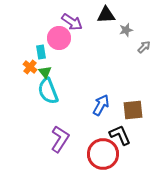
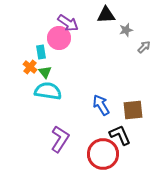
purple arrow: moved 4 px left, 1 px down
cyan semicircle: rotated 120 degrees clockwise
blue arrow: rotated 60 degrees counterclockwise
